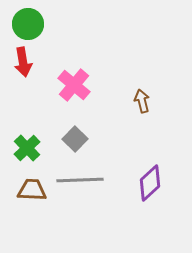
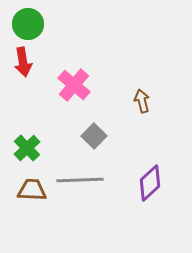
gray square: moved 19 px right, 3 px up
